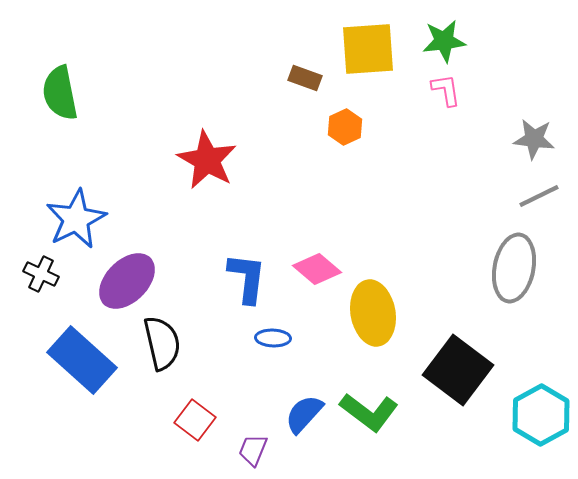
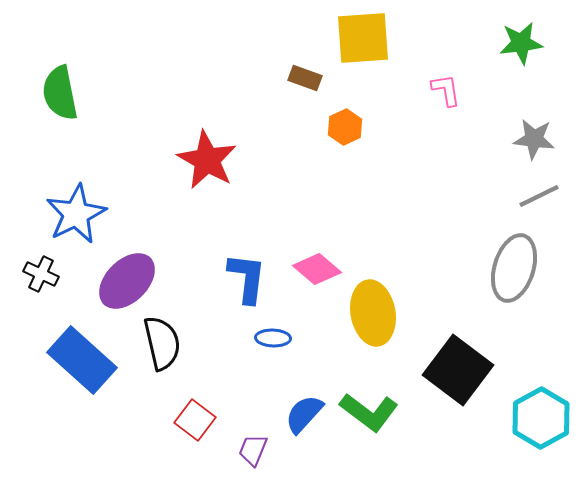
green star: moved 77 px right, 2 px down
yellow square: moved 5 px left, 11 px up
blue star: moved 5 px up
gray ellipse: rotated 6 degrees clockwise
cyan hexagon: moved 3 px down
